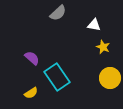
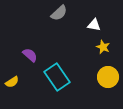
gray semicircle: moved 1 px right
purple semicircle: moved 2 px left, 3 px up
yellow circle: moved 2 px left, 1 px up
yellow semicircle: moved 19 px left, 11 px up
